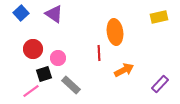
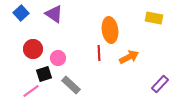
yellow rectangle: moved 5 px left, 1 px down; rotated 24 degrees clockwise
orange ellipse: moved 5 px left, 2 px up
orange arrow: moved 5 px right, 13 px up
